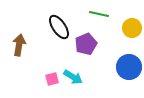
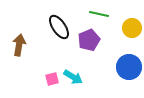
purple pentagon: moved 3 px right, 4 px up
